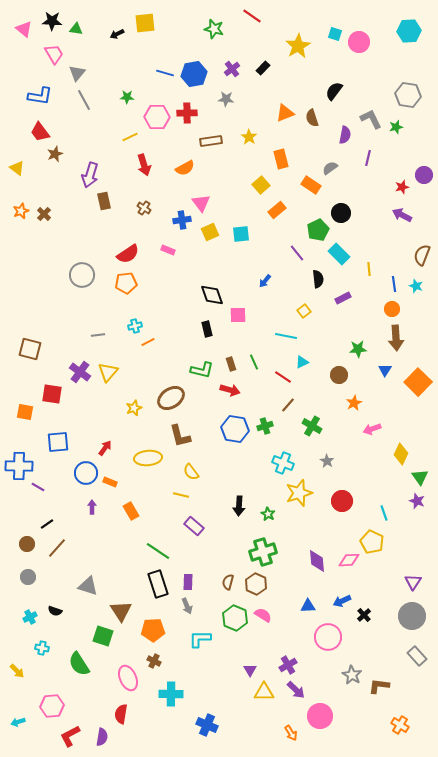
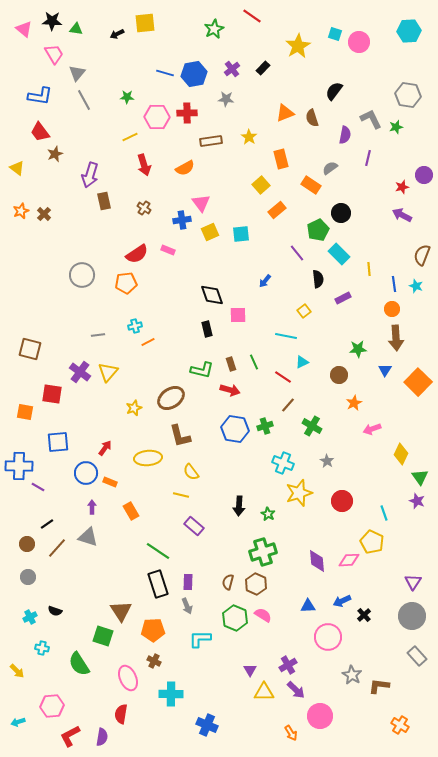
green star at (214, 29): rotated 30 degrees clockwise
red semicircle at (128, 254): moved 9 px right
gray triangle at (88, 586): moved 49 px up
